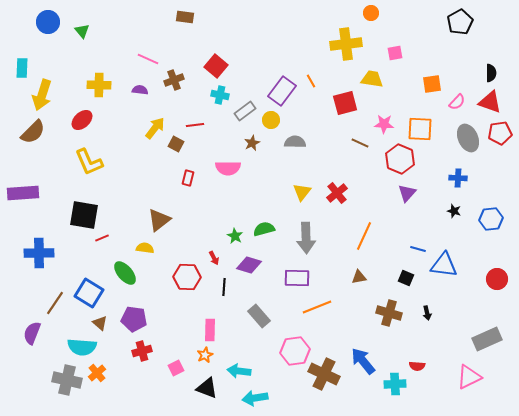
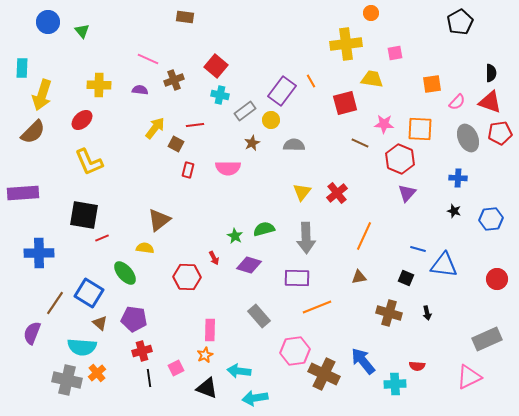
gray semicircle at (295, 142): moved 1 px left, 3 px down
red rectangle at (188, 178): moved 8 px up
black line at (224, 287): moved 75 px left, 91 px down; rotated 12 degrees counterclockwise
